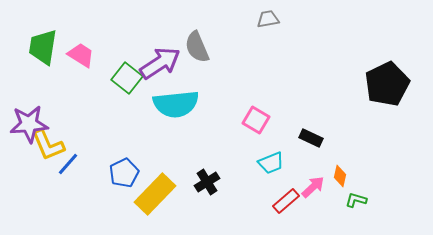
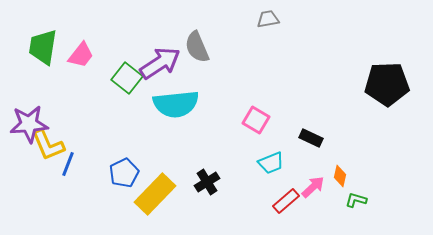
pink trapezoid: rotated 96 degrees clockwise
black pentagon: rotated 24 degrees clockwise
blue line: rotated 20 degrees counterclockwise
